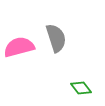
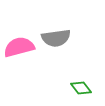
gray semicircle: rotated 100 degrees clockwise
